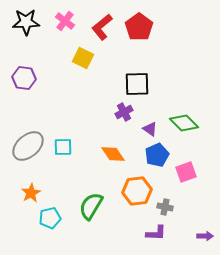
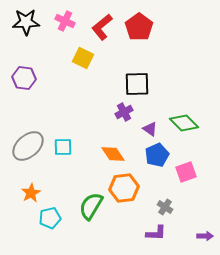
pink cross: rotated 12 degrees counterclockwise
orange hexagon: moved 13 px left, 3 px up
gray cross: rotated 21 degrees clockwise
